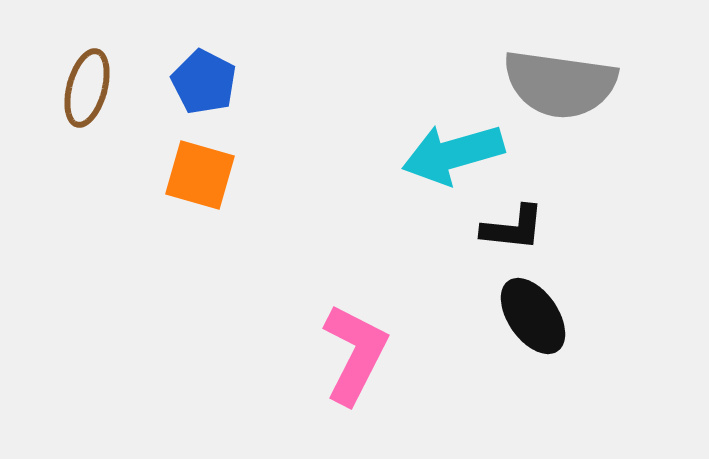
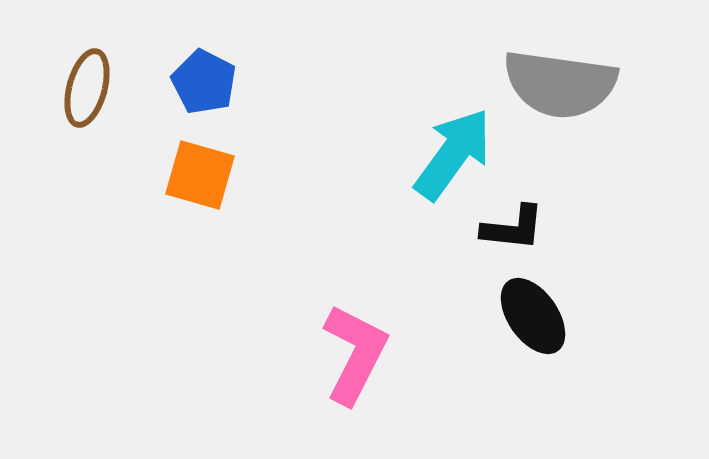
cyan arrow: rotated 142 degrees clockwise
